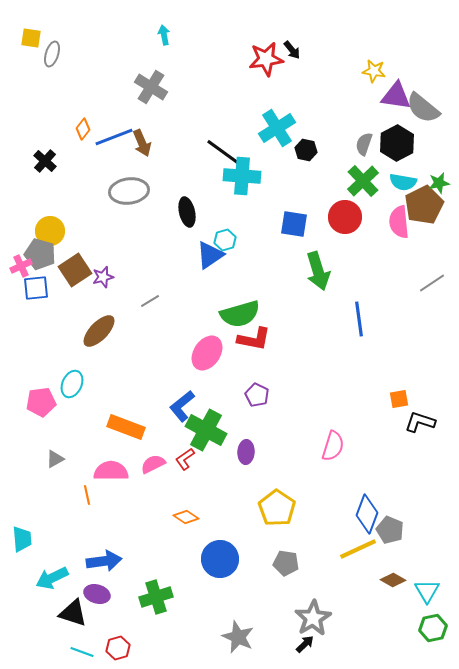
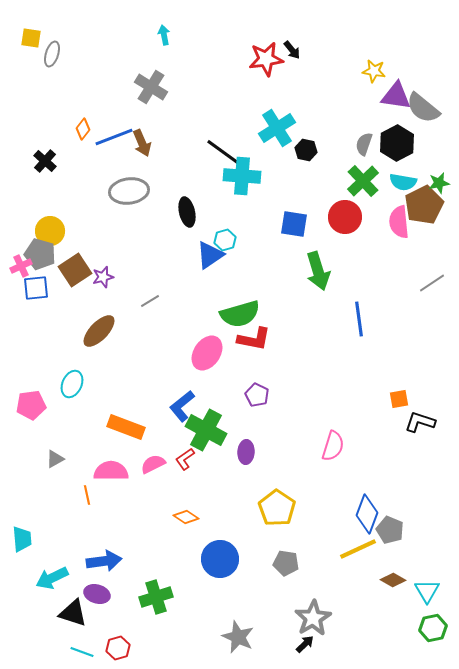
pink pentagon at (41, 402): moved 10 px left, 3 px down
